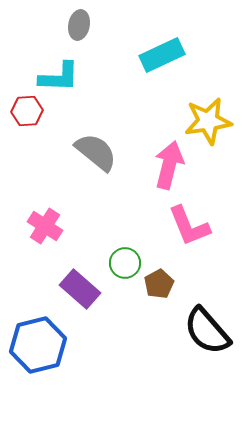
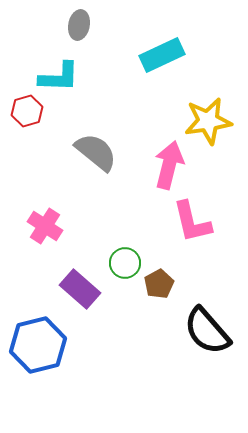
red hexagon: rotated 12 degrees counterclockwise
pink L-shape: moved 3 px right, 4 px up; rotated 9 degrees clockwise
